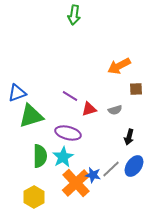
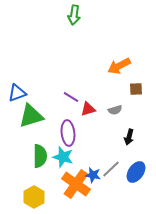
purple line: moved 1 px right, 1 px down
red triangle: moved 1 px left
purple ellipse: rotated 70 degrees clockwise
cyan star: rotated 25 degrees counterclockwise
blue ellipse: moved 2 px right, 6 px down
orange cross: moved 1 px down; rotated 12 degrees counterclockwise
